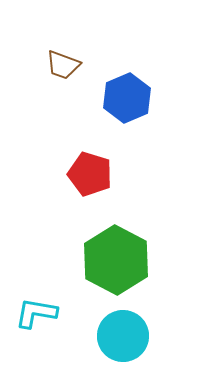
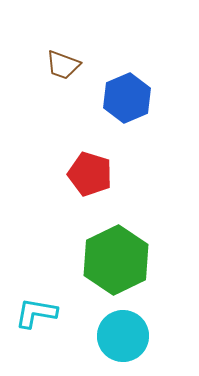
green hexagon: rotated 6 degrees clockwise
